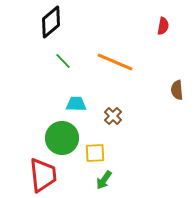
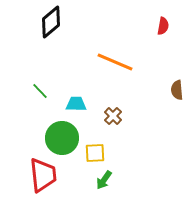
green line: moved 23 px left, 30 px down
